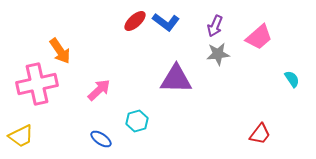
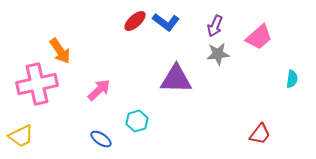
cyan semicircle: rotated 42 degrees clockwise
